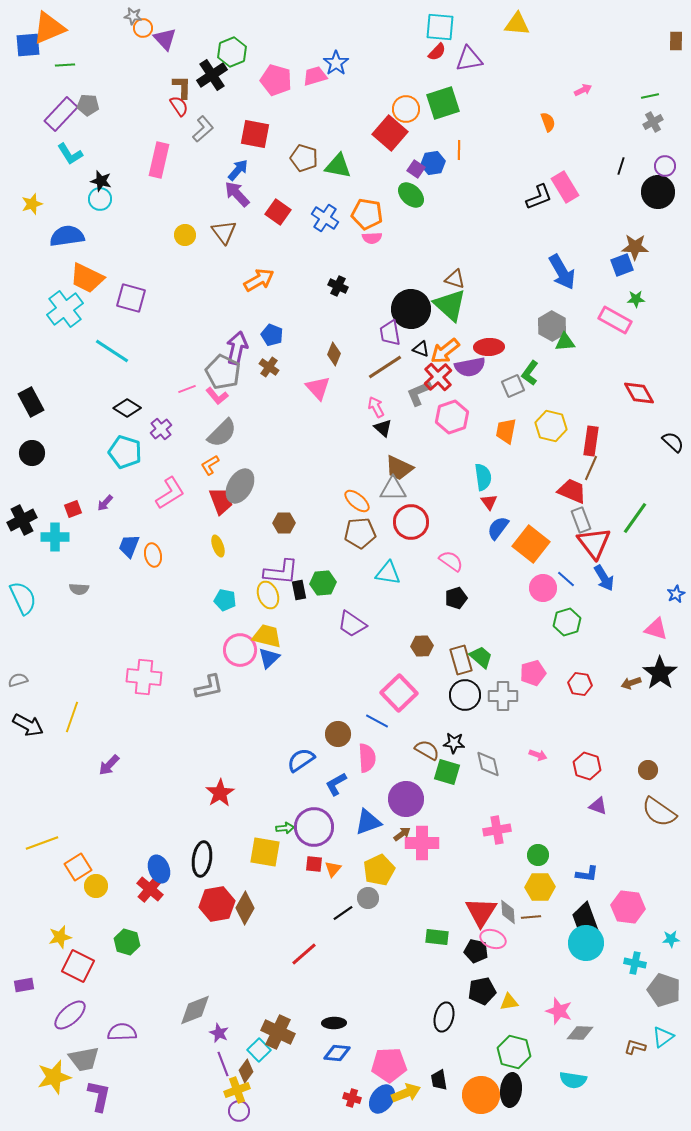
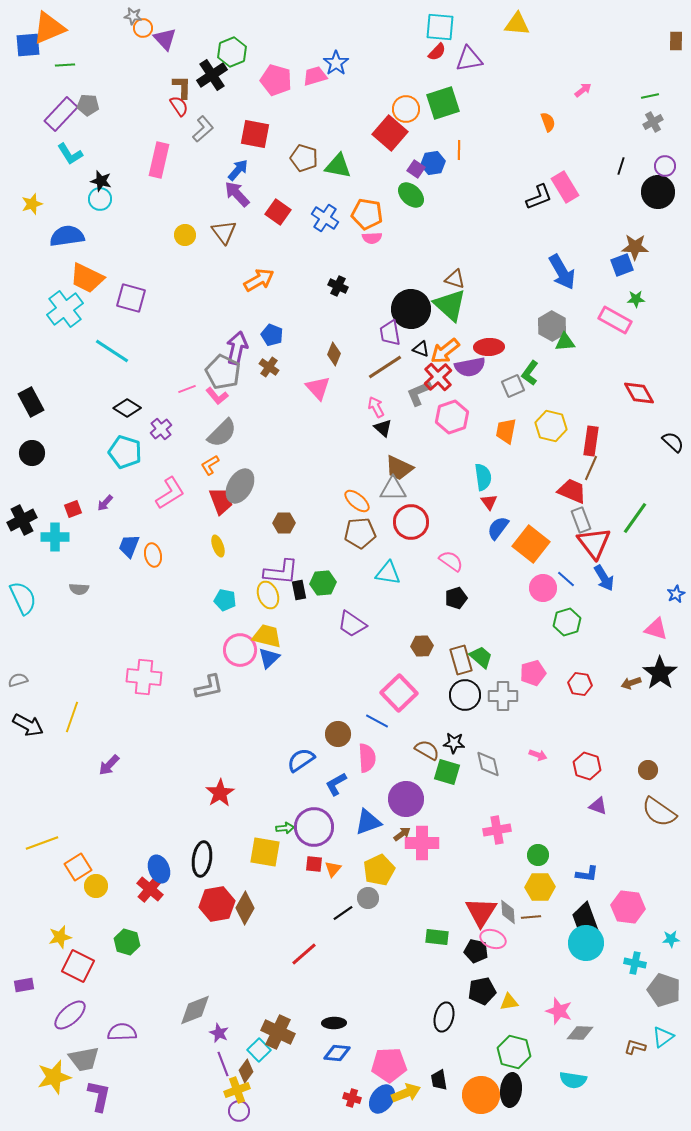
pink arrow at (583, 90): rotated 12 degrees counterclockwise
